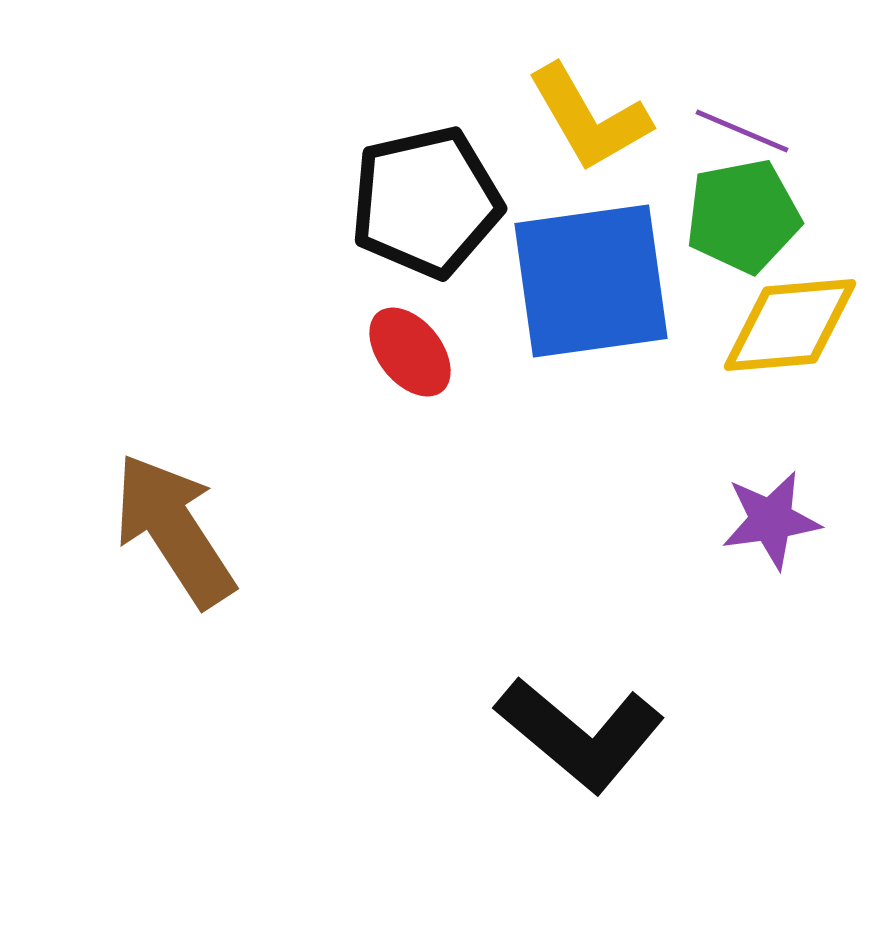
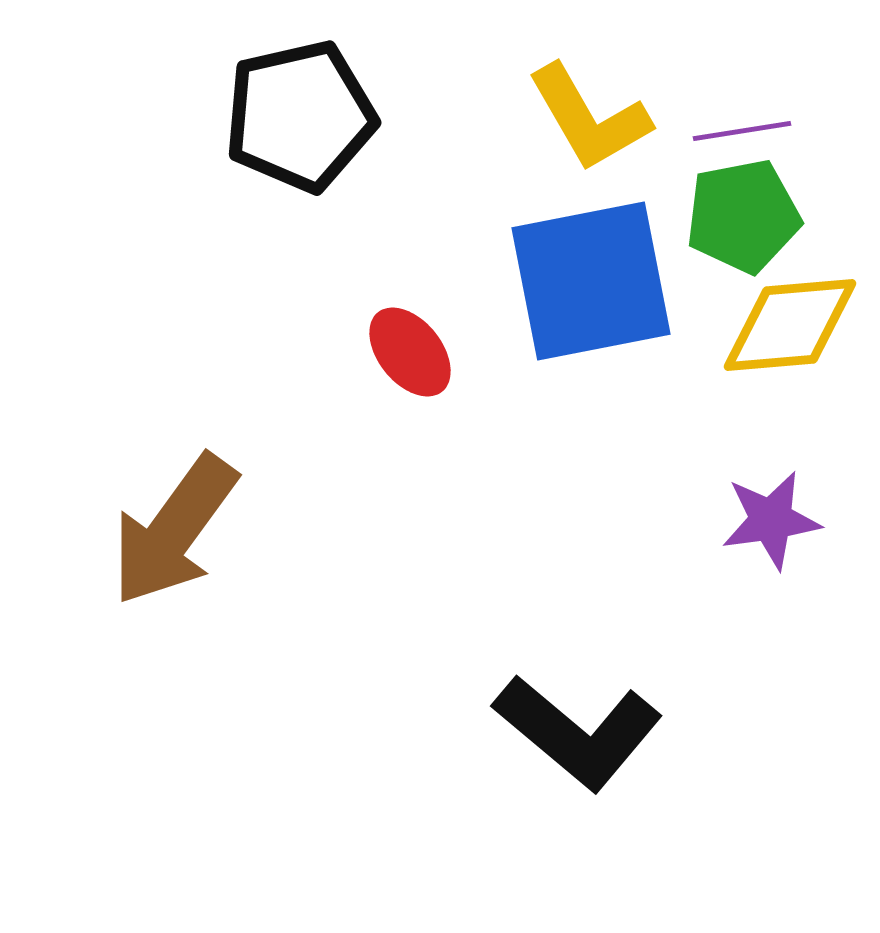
purple line: rotated 32 degrees counterclockwise
black pentagon: moved 126 px left, 86 px up
blue square: rotated 3 degrees counterclockwise
brown arrow: rotated 111 degrees counterclockwise
black L-shape: moved 2 px left, 2 px up
